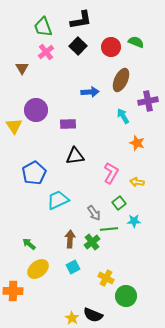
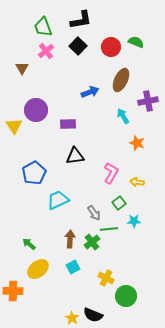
pink cross: moved 1 px up
blue arrow: rotated 18 degrees counterclockwise
